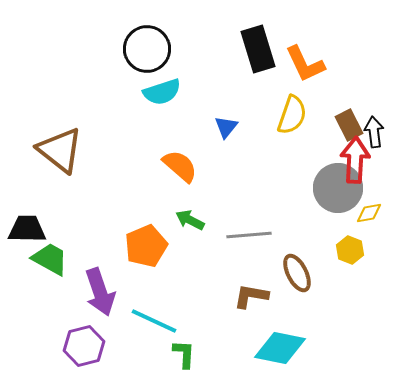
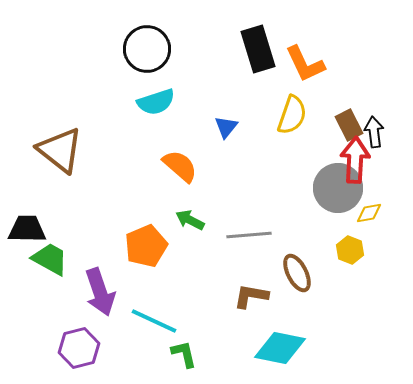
cyan semicircle: moved 6 px left, 10 px down
purple hexagon: moved 5 px left, 2 px down
green L-shape: rotated 16 degrees counterclockwise
